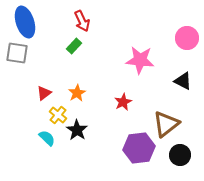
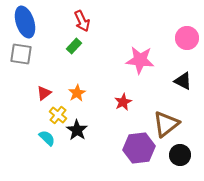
gray square: moved 4 px right, 1 px down
